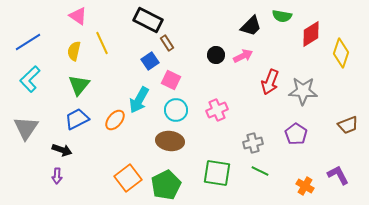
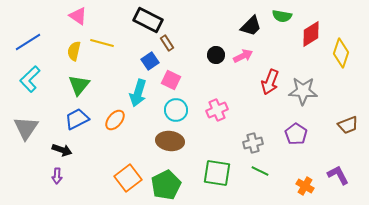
yellow line: rotated 50 degrees counterclockwise
cyan arrow: moved 1 px left, 7 px up; rotated 12 degrees counterclockwise
